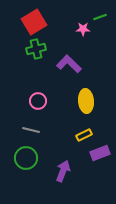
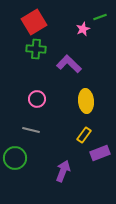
pink star: rotated 24 degrees counterclockwise
green cross: rotated 18 degrees clockwise
pink circle: moved 1 px left, 2 px up
yellow rectangle: rotated 28 degrees counterclockwise
green circle: moved 11 px left
